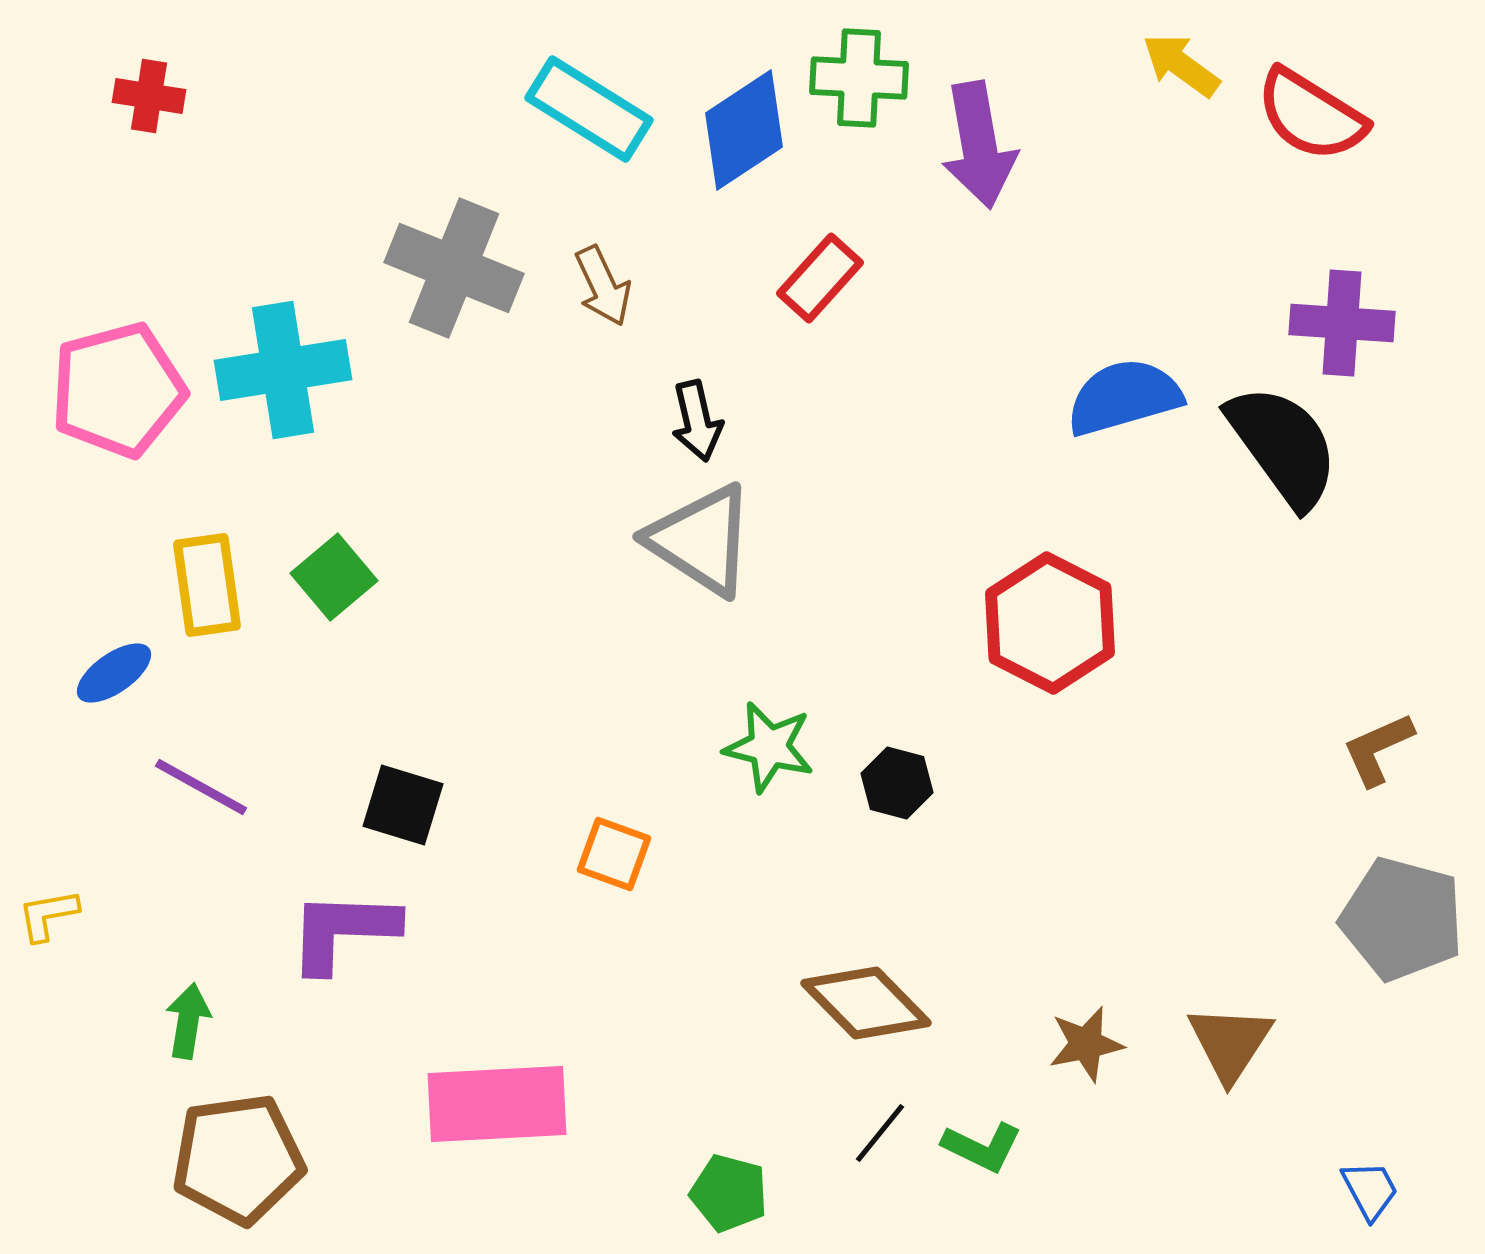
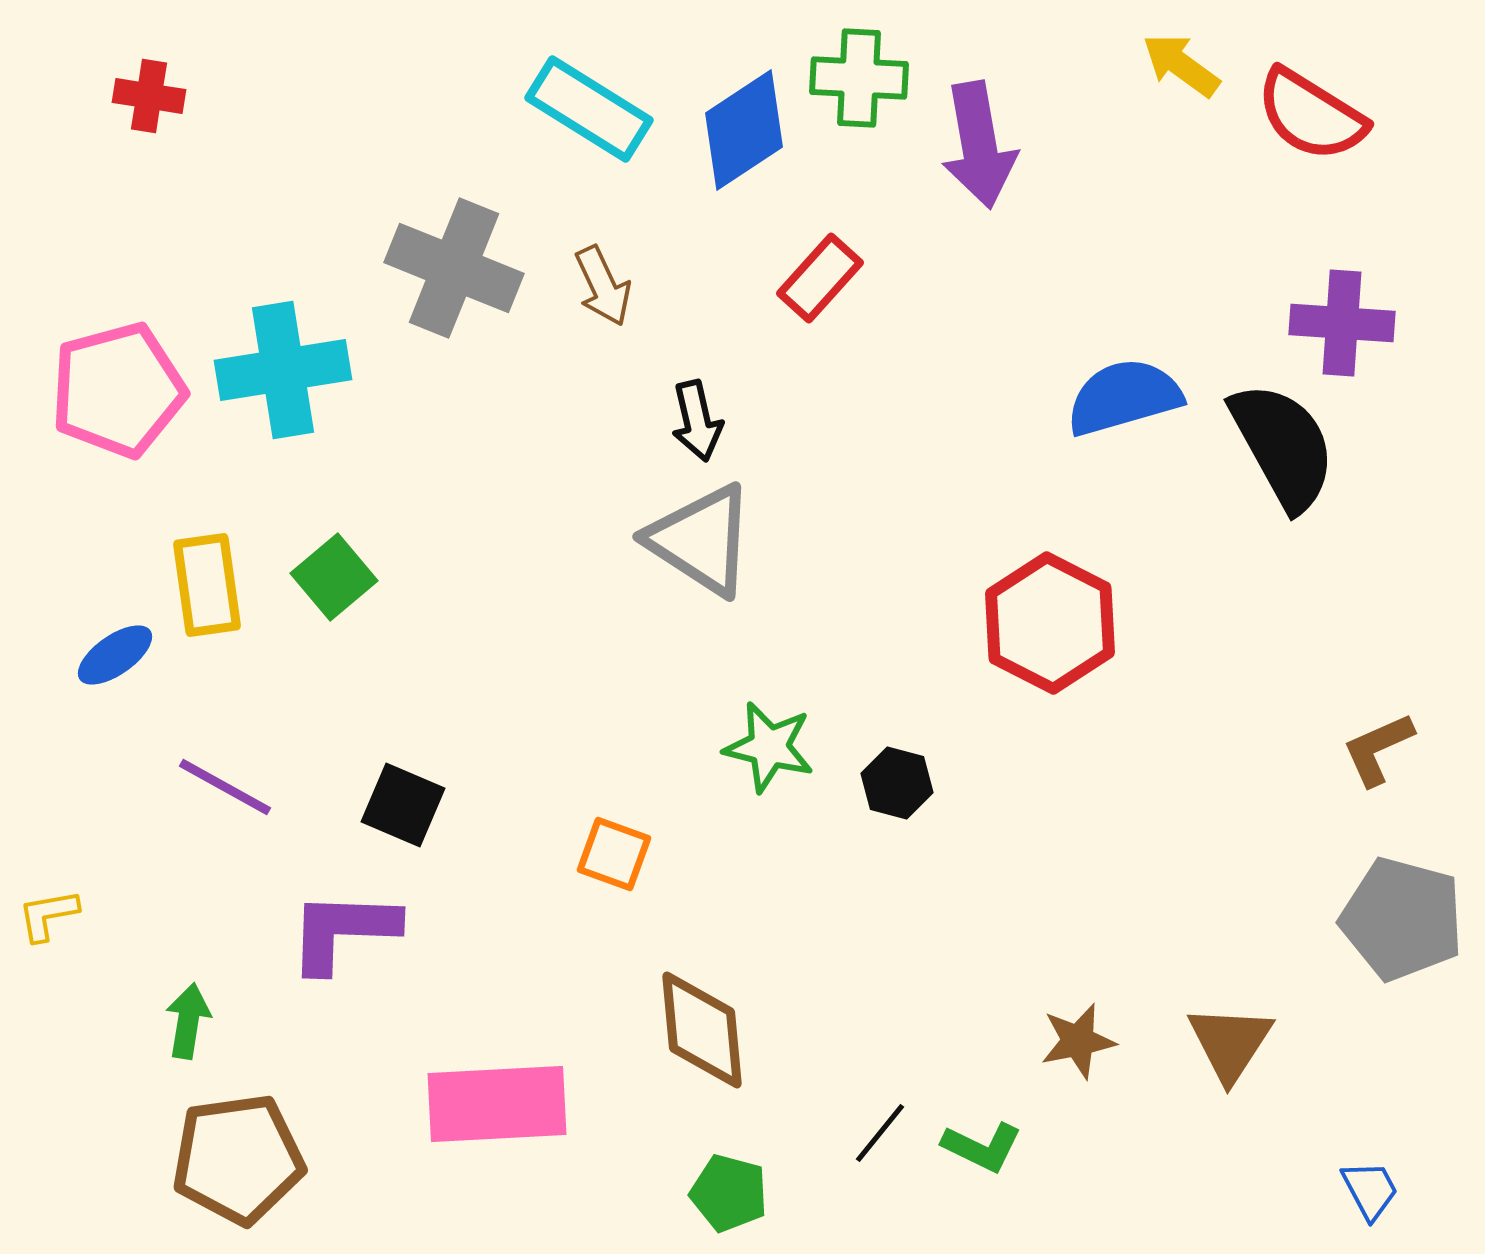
black semicircle: rotated 7 degrees clockwise
blue ellipse: moved 1 px right, 18 px up
purple line: moved 24 px right
black square: rotated 6 degrees clockwise
brown diamond: moved 164 px left, 27 px down; rotated 39 degrees clockwise
brown star: moved 8 px left, 3 px up
